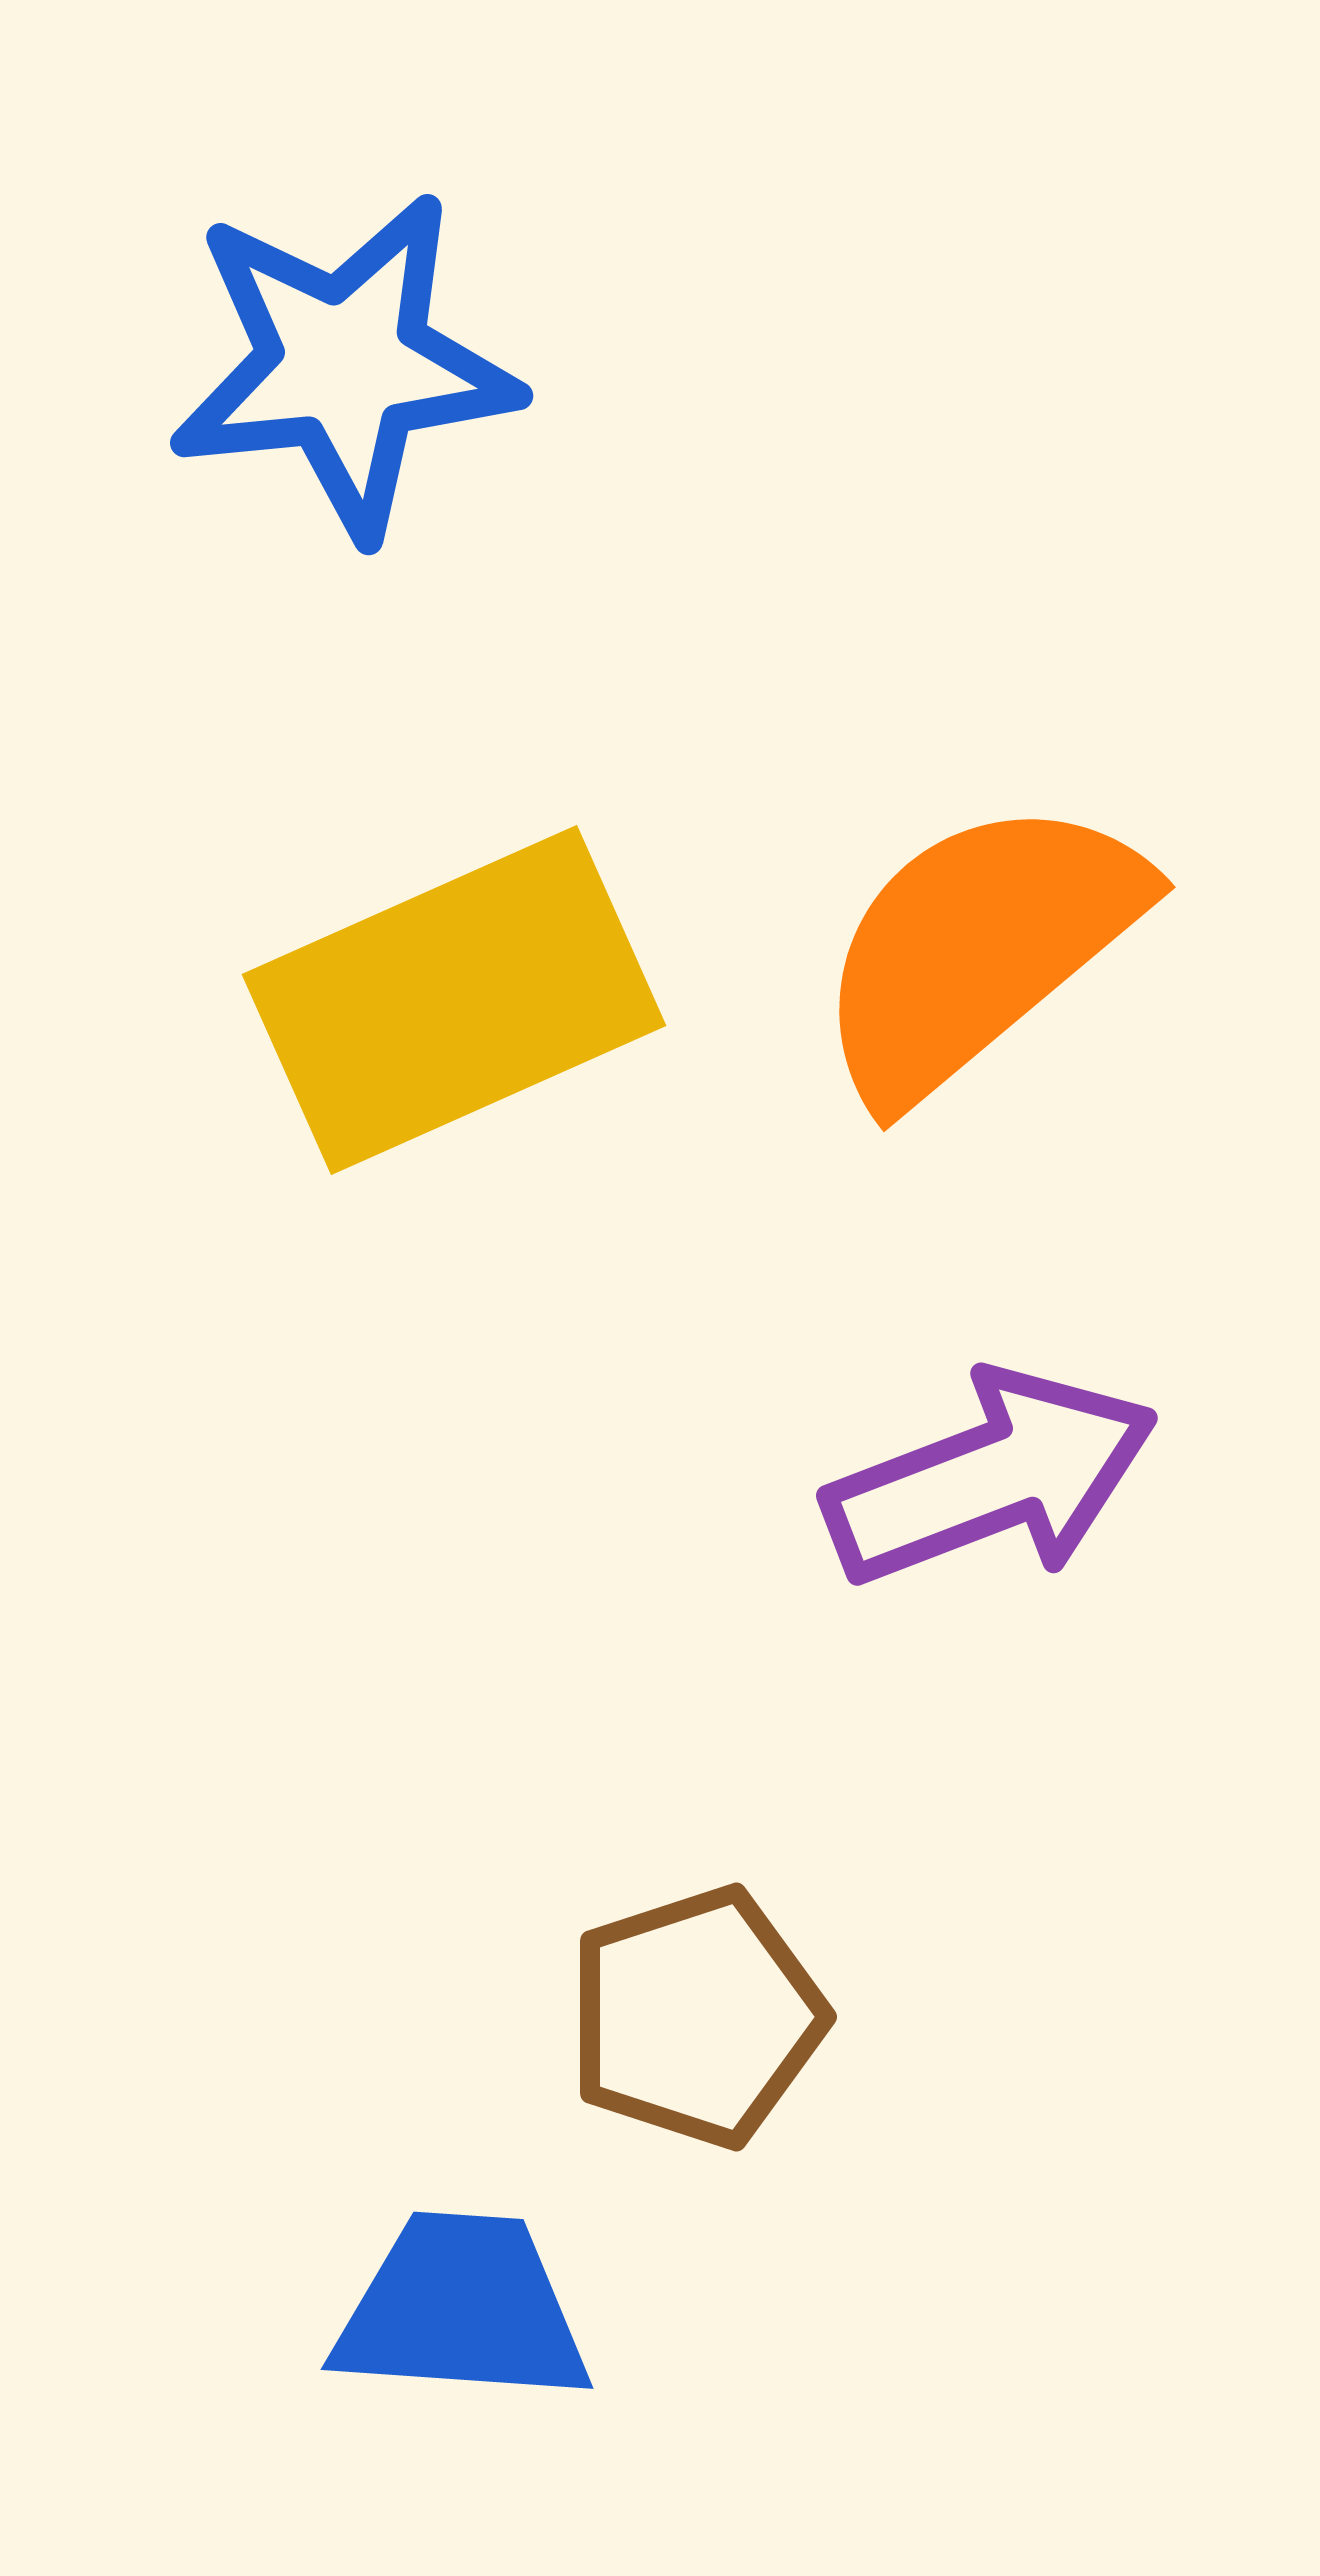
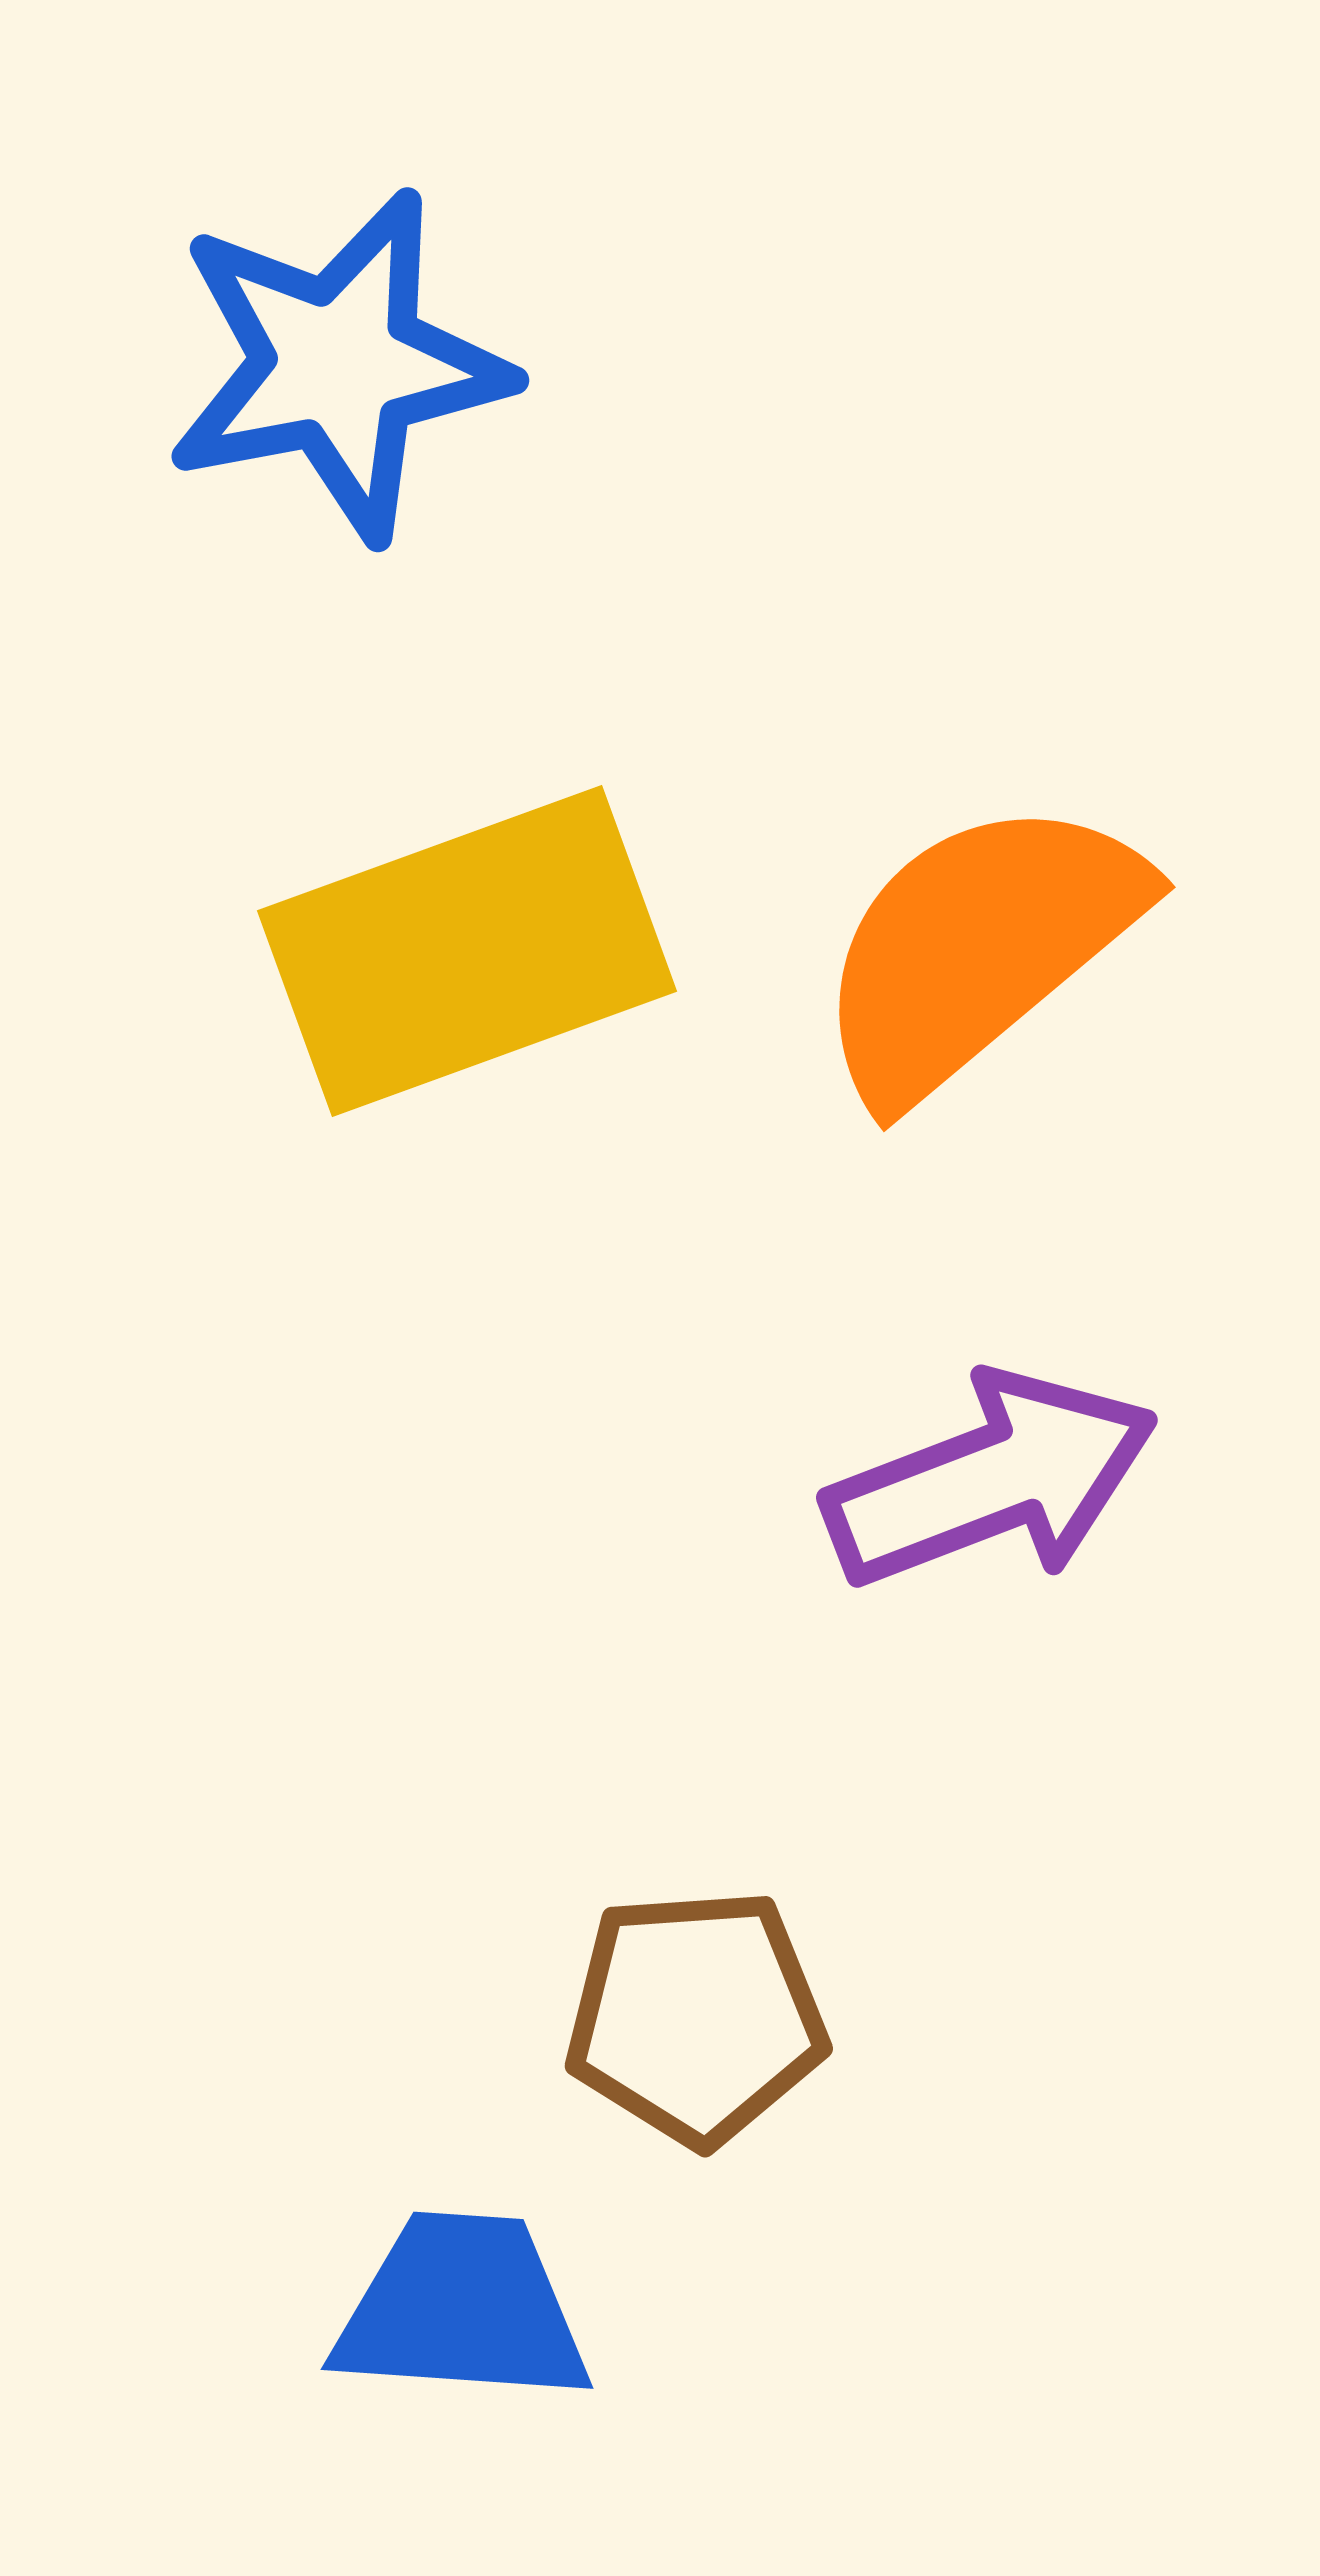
blue star: moved 6 px left; rotated 5 degrees counterclockwise
yellow rectangle: moved 13 px right, 49 px up; rotated 4 degrees clockwise
purple arrow: moved 2 px down
brown pentagon: rotated 14 degrees clockwise
